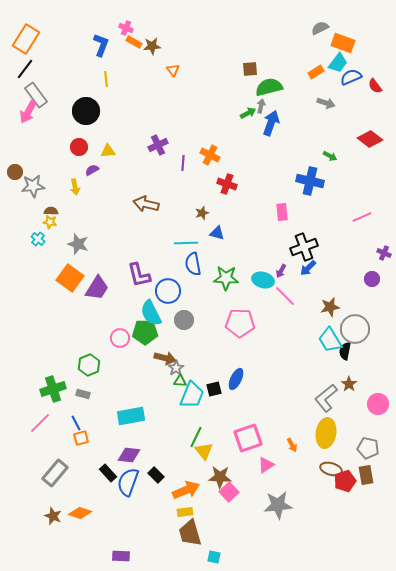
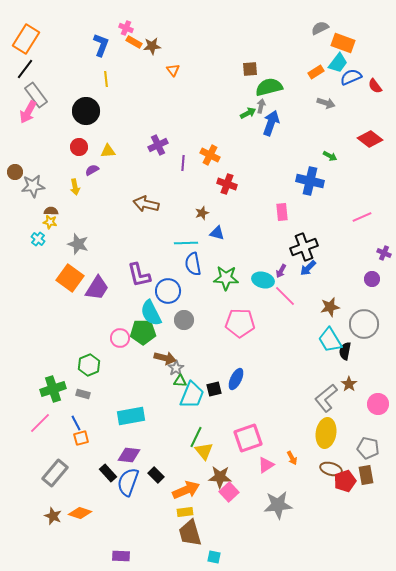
gray circle at (355, 329): moved 9 px right, 5 px up
green pentagon at (145, 332): moved 2 px left
orange arrow at (292, 445): moved 13 px down
